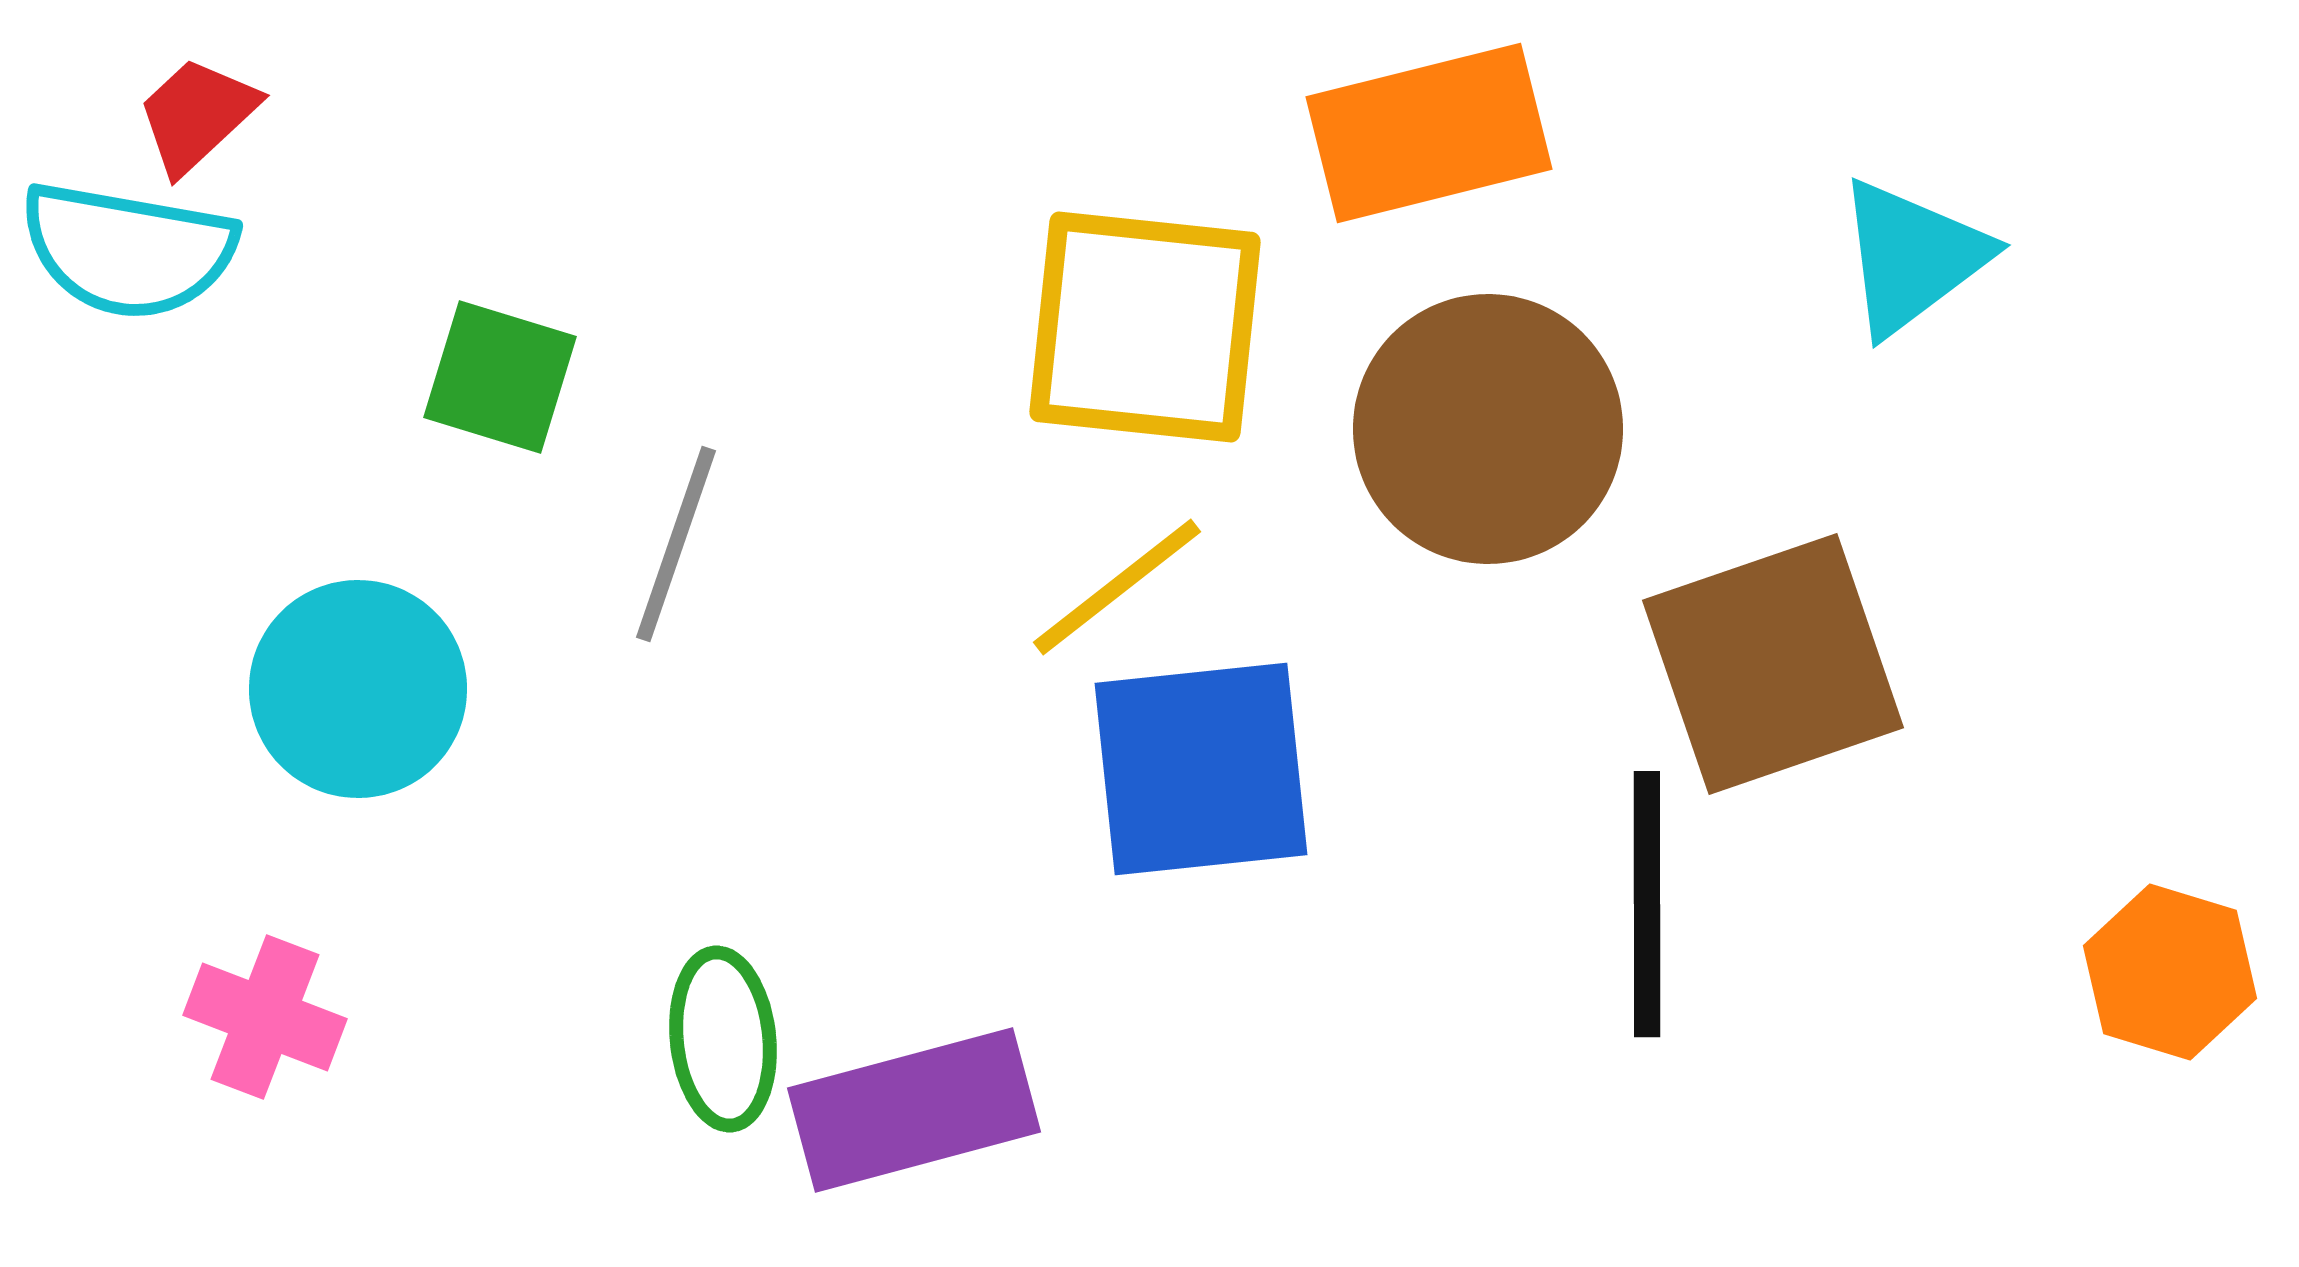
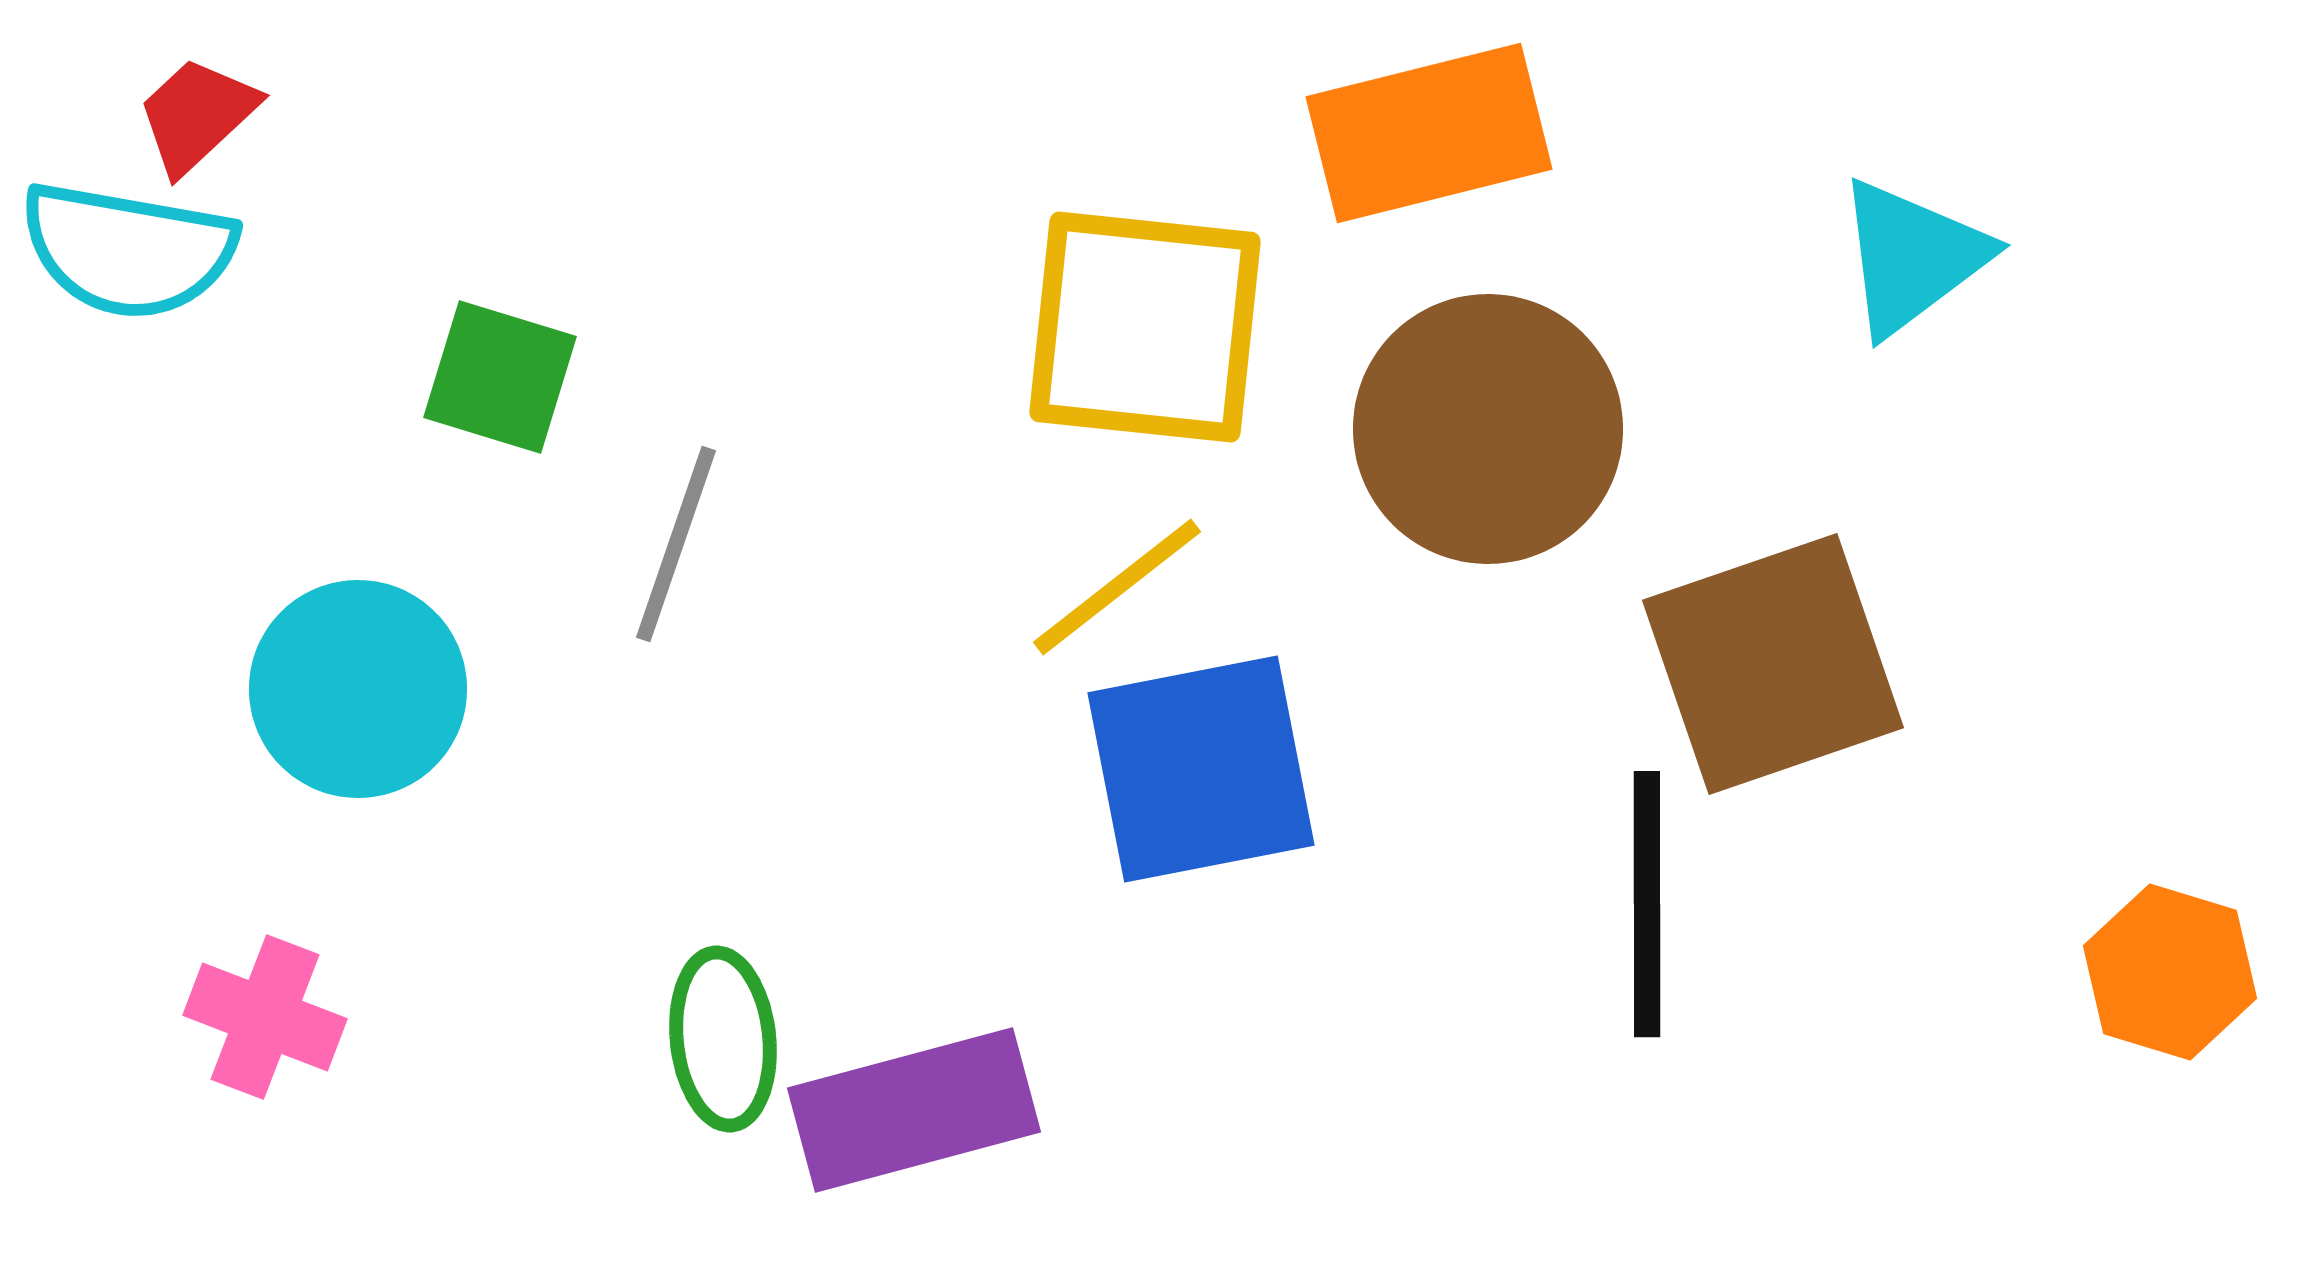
blue square: rotated 5 degrees counterclockwise
